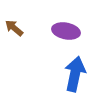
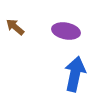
brown arrow: moved 1 px right, 1 px up
